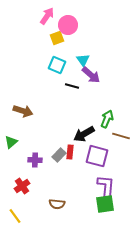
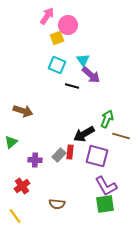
purple L-shape: rotated 145 degrees clockwise
